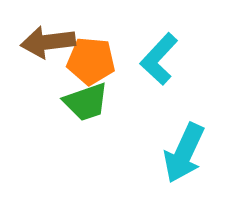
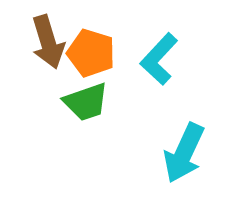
brown arrow: rotated 100 degrees counterclockwise
orange pentagon: moved 8 px up; rotated 12 degrees clockwise
